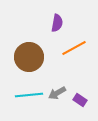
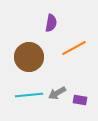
purple semicircle: moved 6 px left
purple rectangle: rotated 24 degrees counterclockwise
